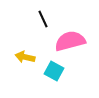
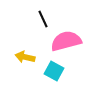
pink semicircle: moved 4 px left
